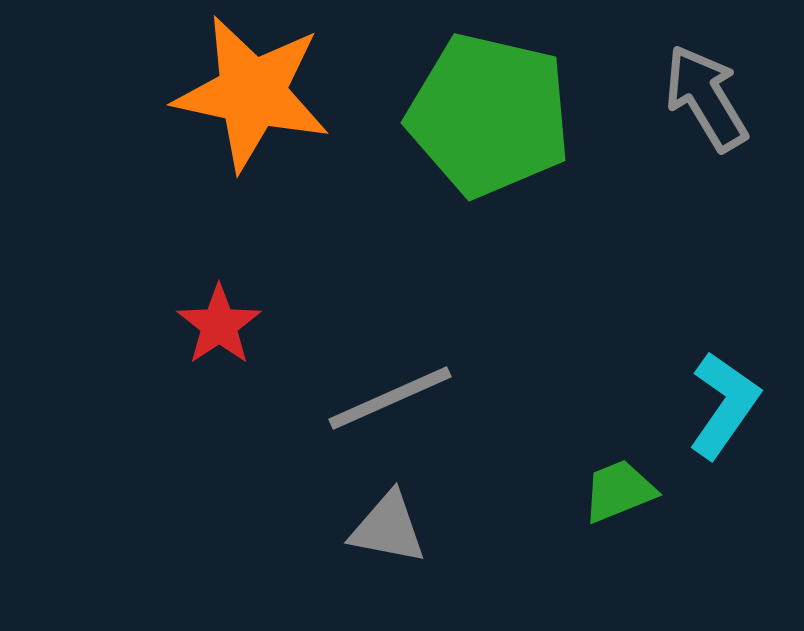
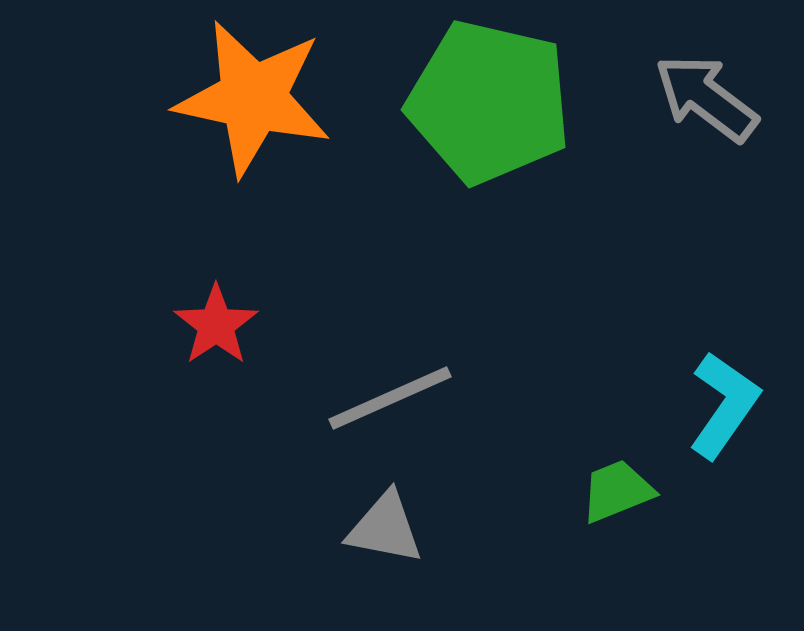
orange star: moved 1 px right, 5 px down
gray arrow: rotated 22 degrees counterclockwise
green pentagon: moved 13 px up
red star: moved 3 px left
green trapezoid: moved 2 px left
gray triangle: moved 3 px left
